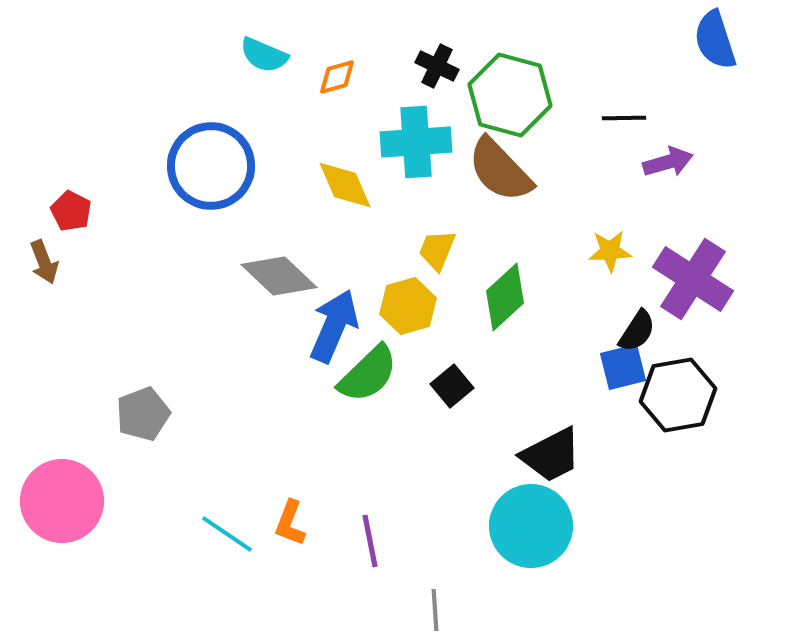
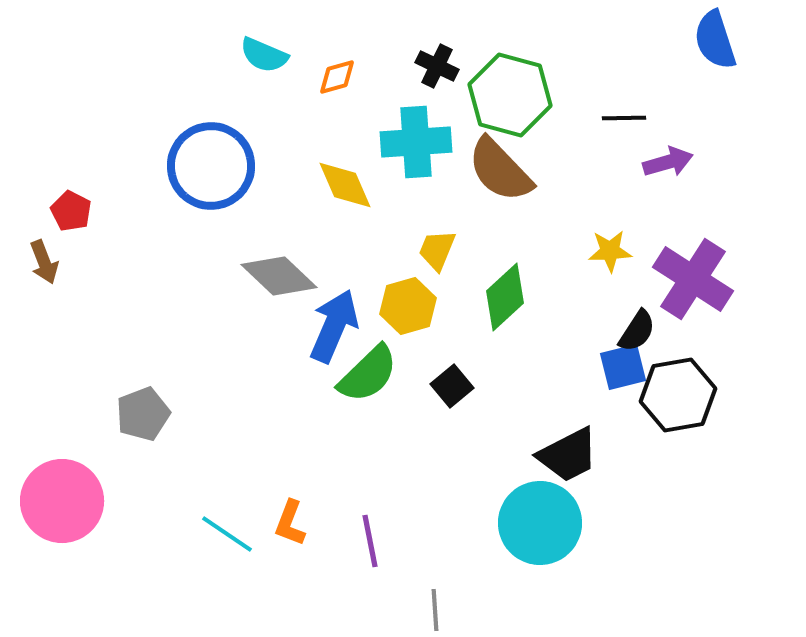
black trapezoid: moved 17 px right
cyan circle: moved 9 px right, 3 px up
